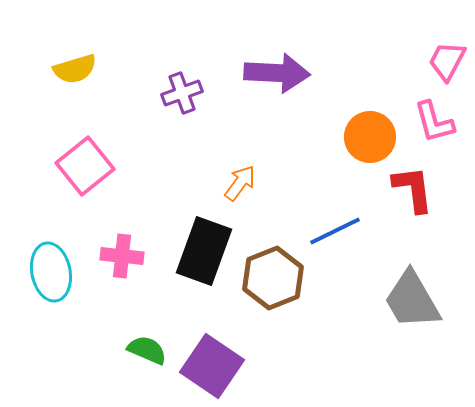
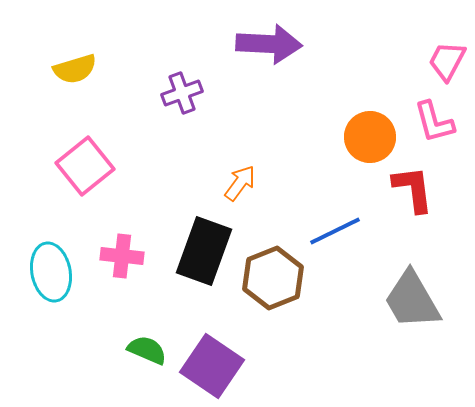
purple arrow: moved 8 px left, 29 px up
